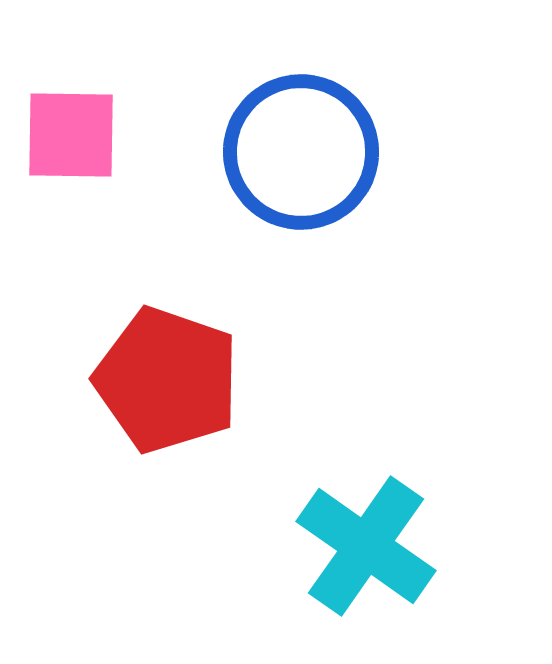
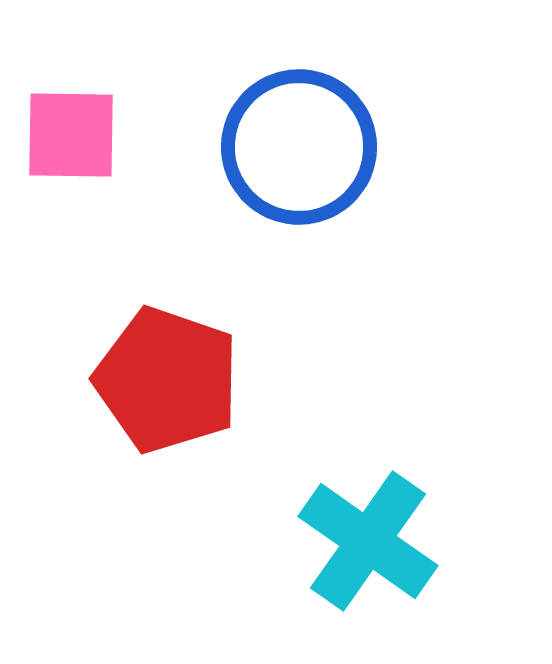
blue circle: moved 2 px left, 5 px up
cyan cross: moved 2 px right, 5 px up
